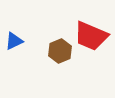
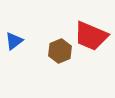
blue triangle: rotated 12 degrees counterclockwise
